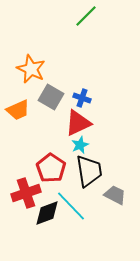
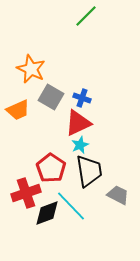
gray trapezoid: moved 3 px right
